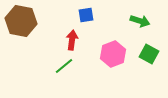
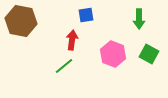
green arrow: moved 1 px left, 2 px up; rotated 72 degrees clockwise
pink hexagon: rotated 20 degrees counterclockwise
